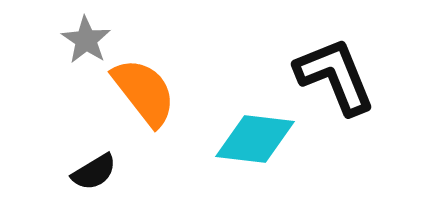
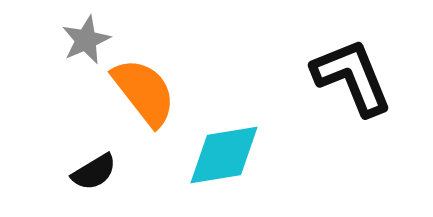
gray star: rotated 15 degrees clockwise
black L-shape: moved 17 px right, 1 px down
cyan diamond: moved 31 px left, 16 px down; rotated 16 degrees counterclockwise
